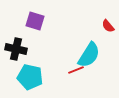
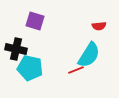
red semicircle: moved 9 px left; rotated 56 degrees counterclockwise
cyan pentagon: moved 9 px up
